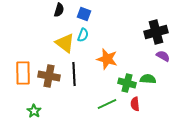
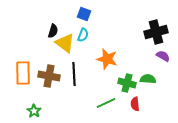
black semicircle: moved 6 px left, 21 px down
green line: moved 1 px left, 1 px up
